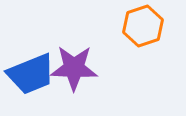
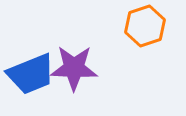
orange hexagon: moved 2 px right
